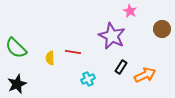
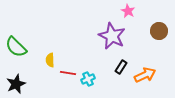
pink star: moved 2 px left
brown circle: moved 3 px left, 2 px down
green semicircle: moved 1 px up
red line: moved 5 px left, 21 px down
yellow semicircle: moved 2 px down
black star: moved 1 px left
